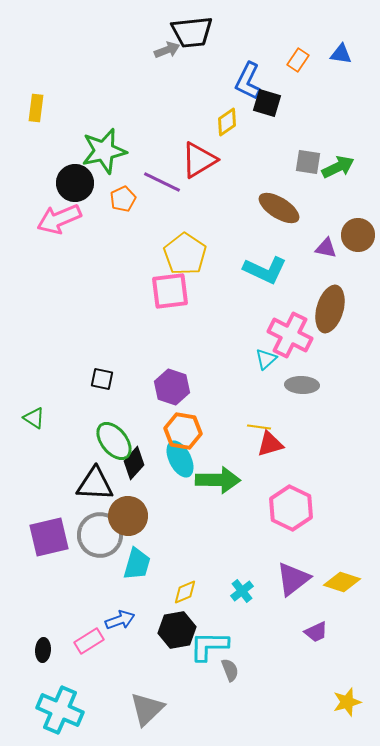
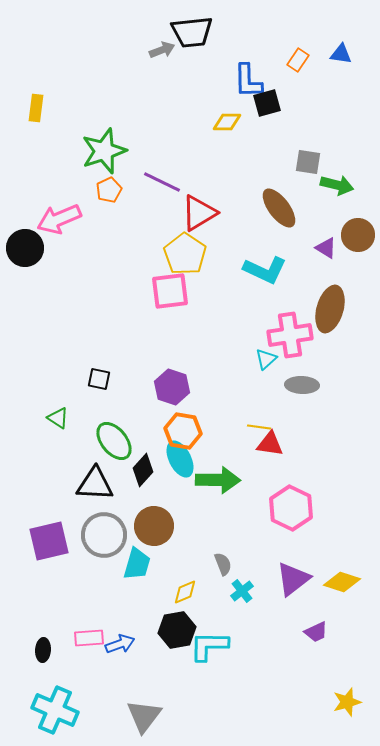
gray arrow at (167, 50): moved 5 px left
blue L-shape at (248, 81): rotated 27 degrees counterclockwise
black square at (267, 103): rotated 32 degrees counterclockwise
yellow diamond at (227, 122): rotated 36 degrees clockwise
green star at (104, 151): rotated 6 degrees counterclockwise
red triangle at (199, 160): moved 53 px down
green arrow at (338, 167): moved 1 px left, 18 px down; rotated 40 degrees clockwise
black circle at (75, 183): moved 50 px left, 65 px down
orange pentagon at (123, 199): moved 14 px left, 9 px up
brown ellipse at (279, 208): rotated 21 degrees clockwise
purple triangle at (326, 248): rotated 20 degrees clockwise
pink cross at (290, 335): rotated 36 degrees counterclockwise
black square at (102, 379): moved 3 px left
green triangle at (34, 418): moved 24 px right
red triangle at (270, 444): rotated 24 degrees clockwise
black diamond at (134, 463): moved 9 px right, 7 px down
brown circle at (128, 516): moved 26 px right, 10 px down
gray circle at (100, 535): moved 4 px right
purple square at (49, 537): moved 4 px down
blue arrow at (120, 620): moved 24 px down
pink rectangle at (89, 641): moved 3 px up; rotated 28 degrees clockwise
gray semicircle at (230, 670): moved 7 px left, 106 px up
gray triangle at (147, 709): moved 3 px left, 7 px down; rotated 9 degrees counterclockwise
cyan cross at (60, 710): moved 5 px left
